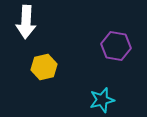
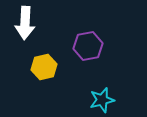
white arrow: moved 1 px left, 1 px down
purple hexagon: moved 28 px left; rotated 20 degrees counterclockwise
